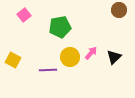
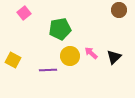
pink square: moved 2 px up
green pentagon: moved 2 px down
pink arrow: rotated 88 degrees counterclockwise
yellow circle: moved 1 px up
